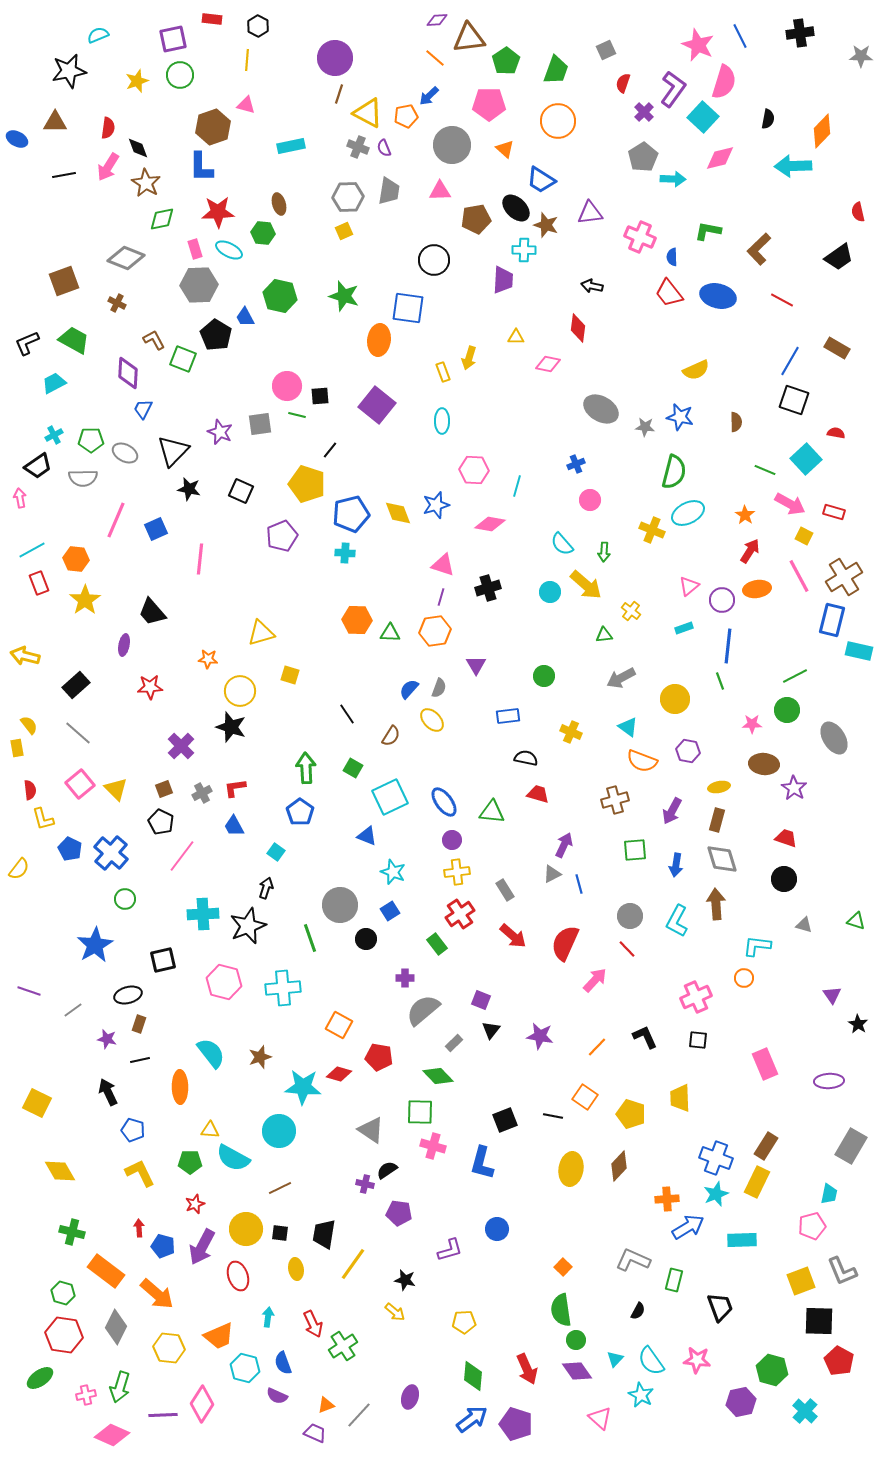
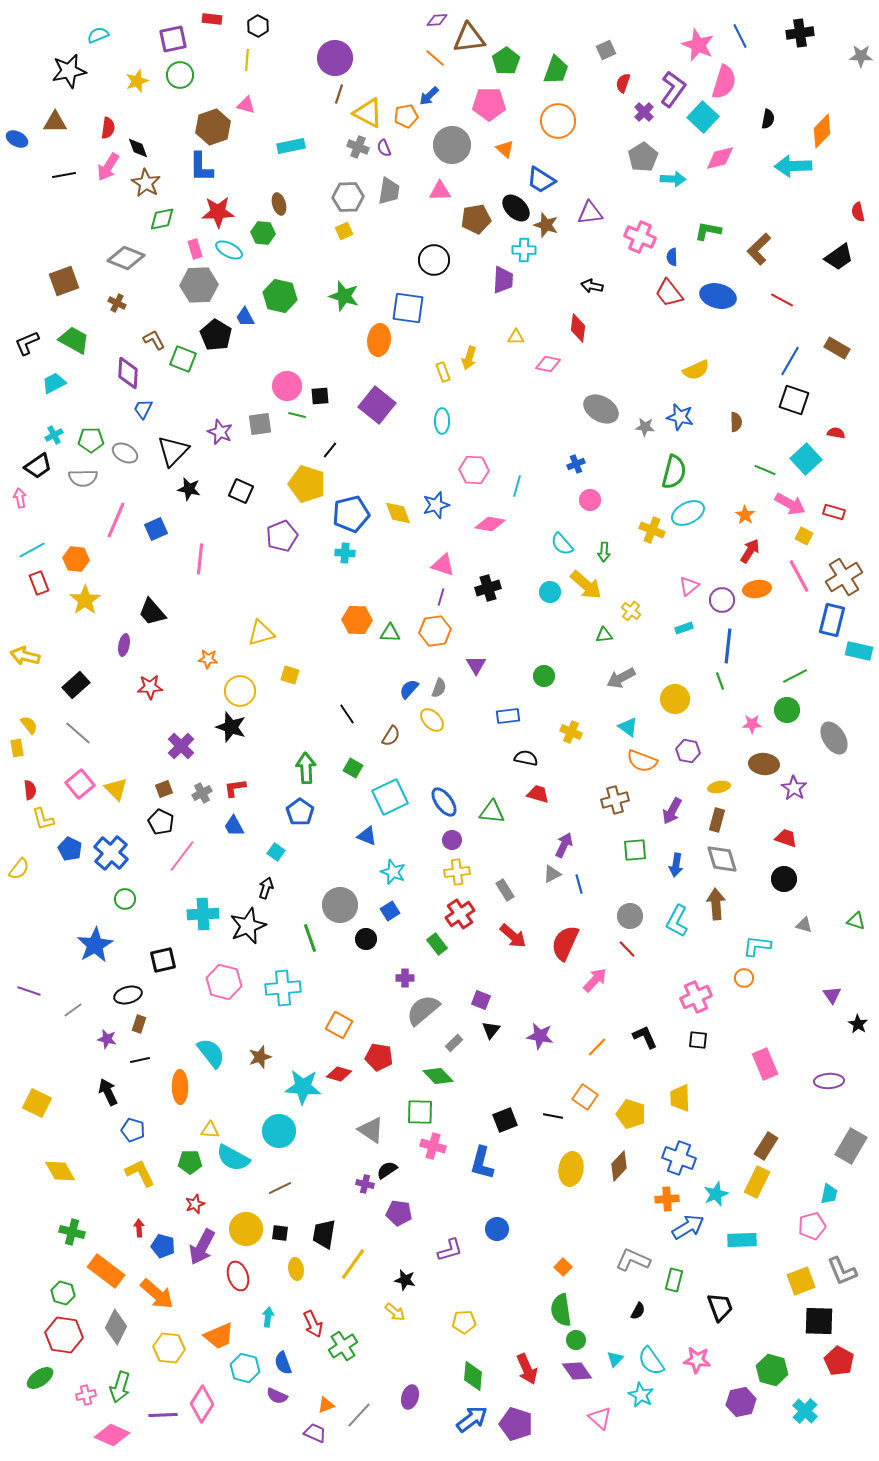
blue cross at (716, 1158): moved 37 px left
